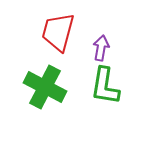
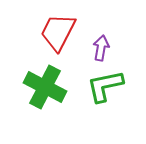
red trapezoid: rotated 12 degrees clockwise
green L-shape: rotated 69 degrees clockwise
